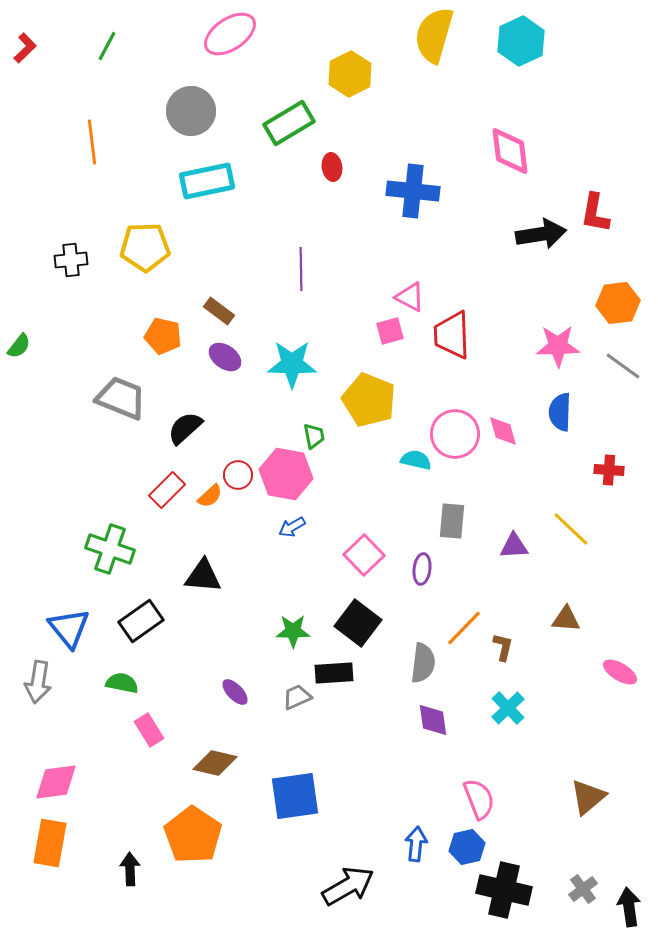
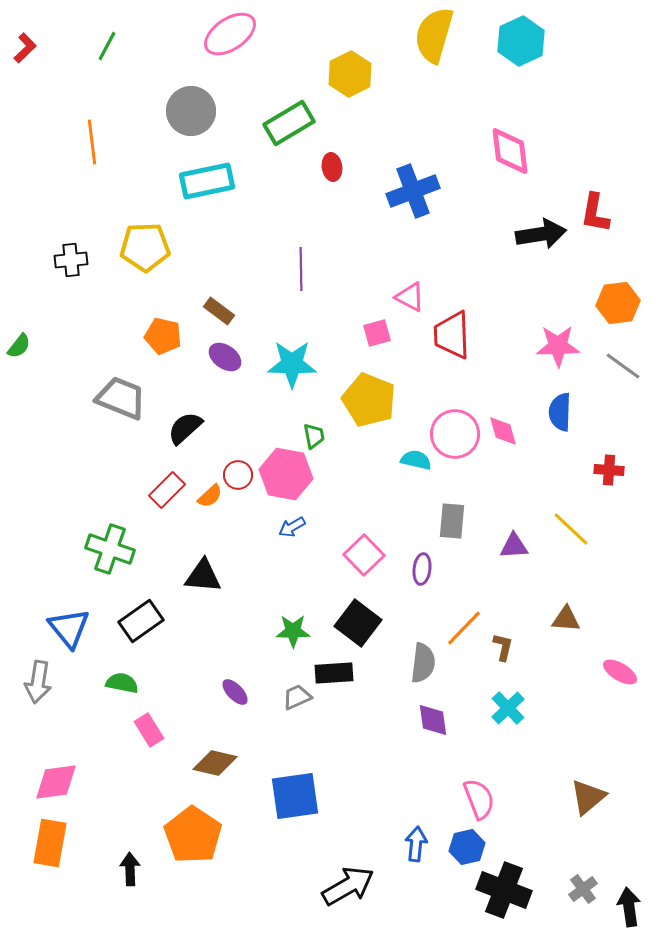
blue cross at (413, 191): rotated 27 degrees counterclockwise
pink square at (390, 331): moved 13 px left, 2 px down
black cross at (504, 890): rotated 8 degrees clockwise
